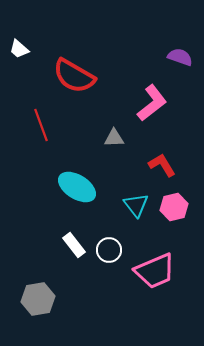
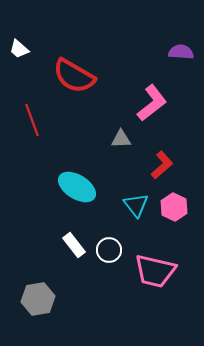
purple semicircle: moved 1 px right, 5 px up; rotated 15 degrees counterclockwise
red line: moved 9 px left, 5 px up
gray triangle: moved 7 px right, 1 px down
red L-shape: rotated 80 degrees clockwise
pink hexagon: rotated 20 degrees counterclockwise
pink trapezoid: rotated 36 degrees clockwise
